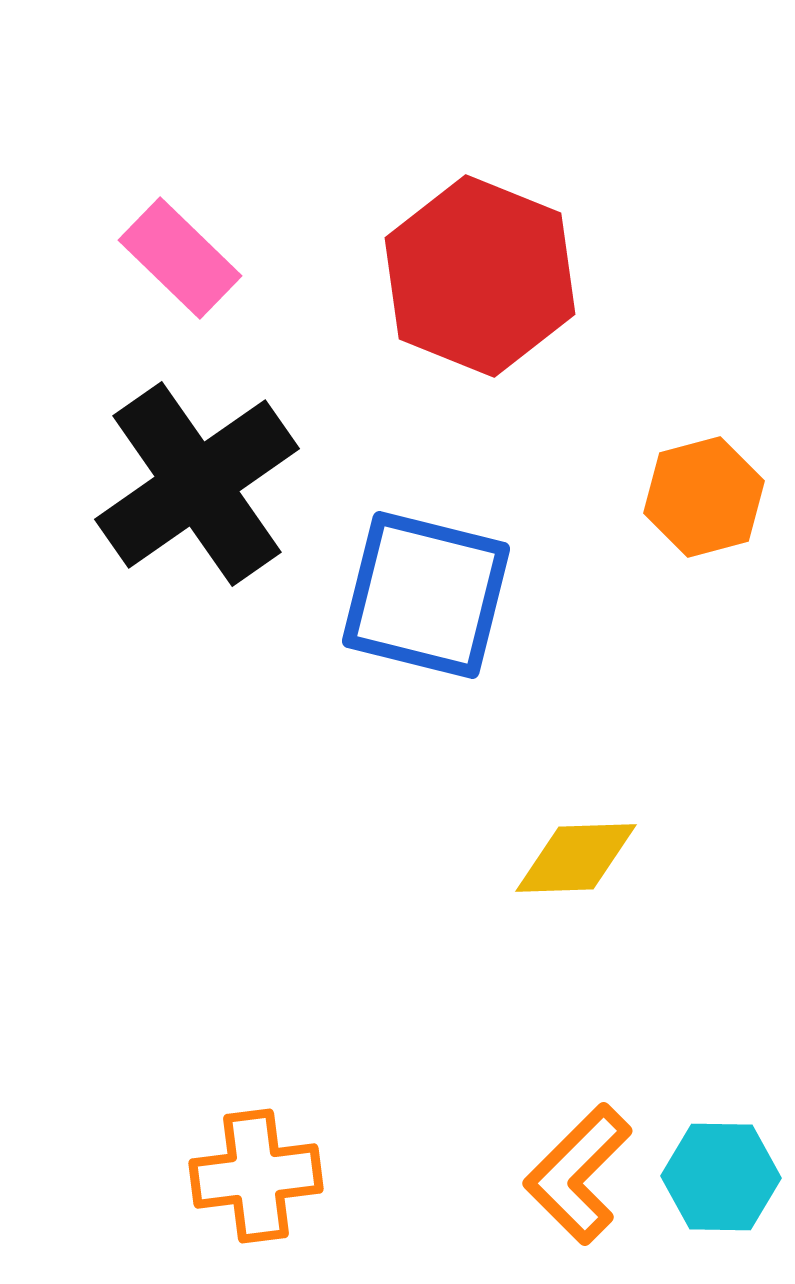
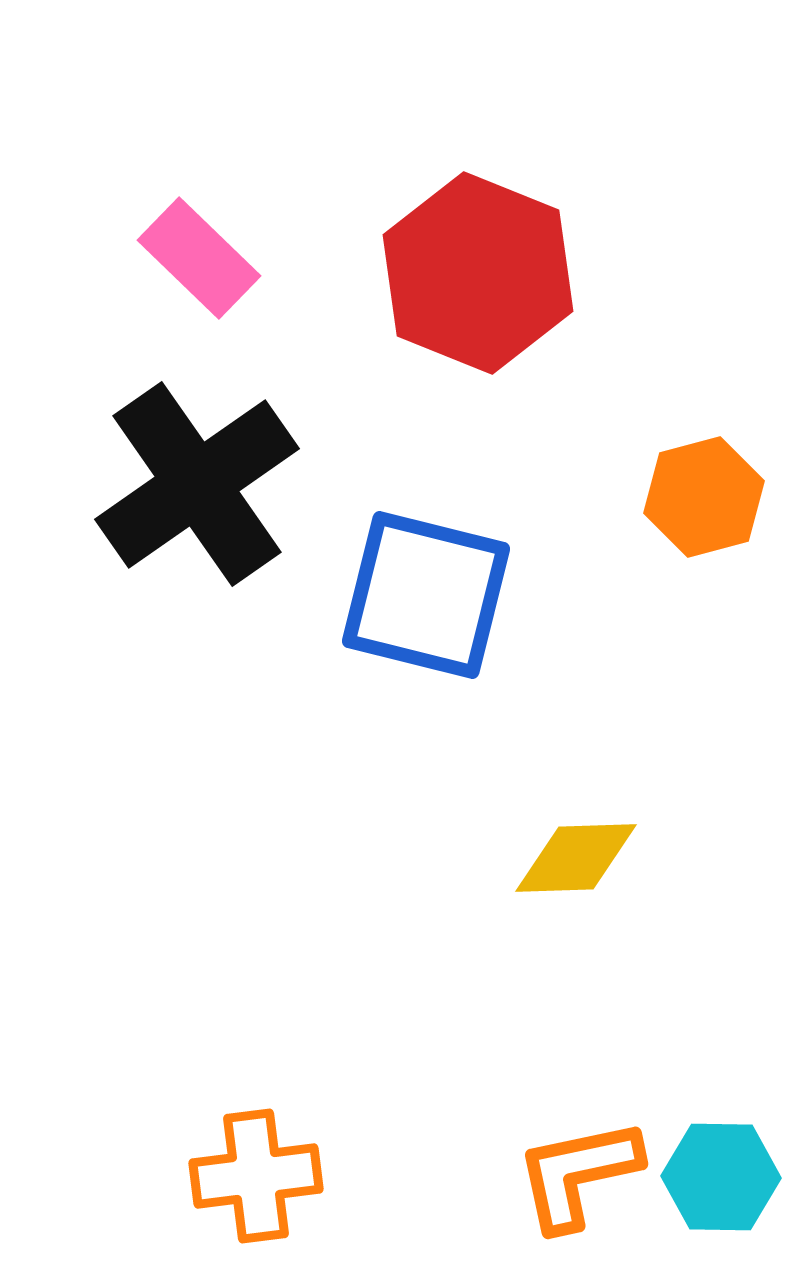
pink rectangle: moved 19 px right
red hexagon: moved 2 px left, 3 px up
orange L-shape: rotated 33 degrees clockwise
